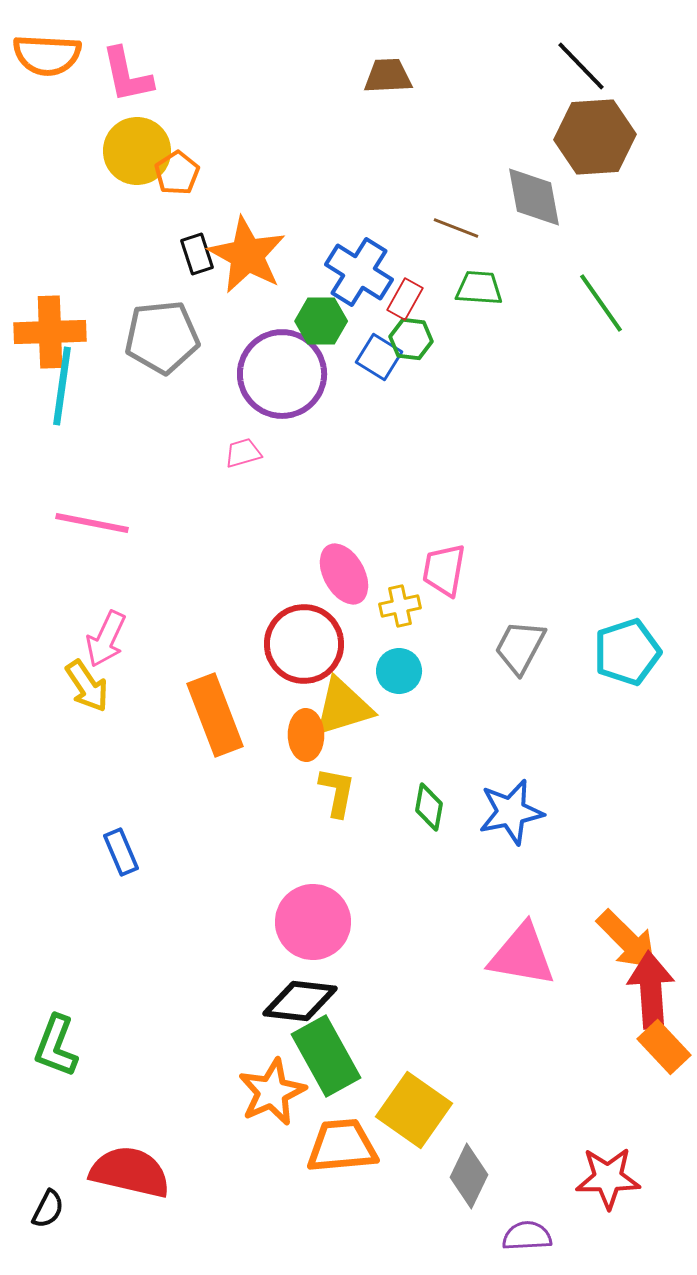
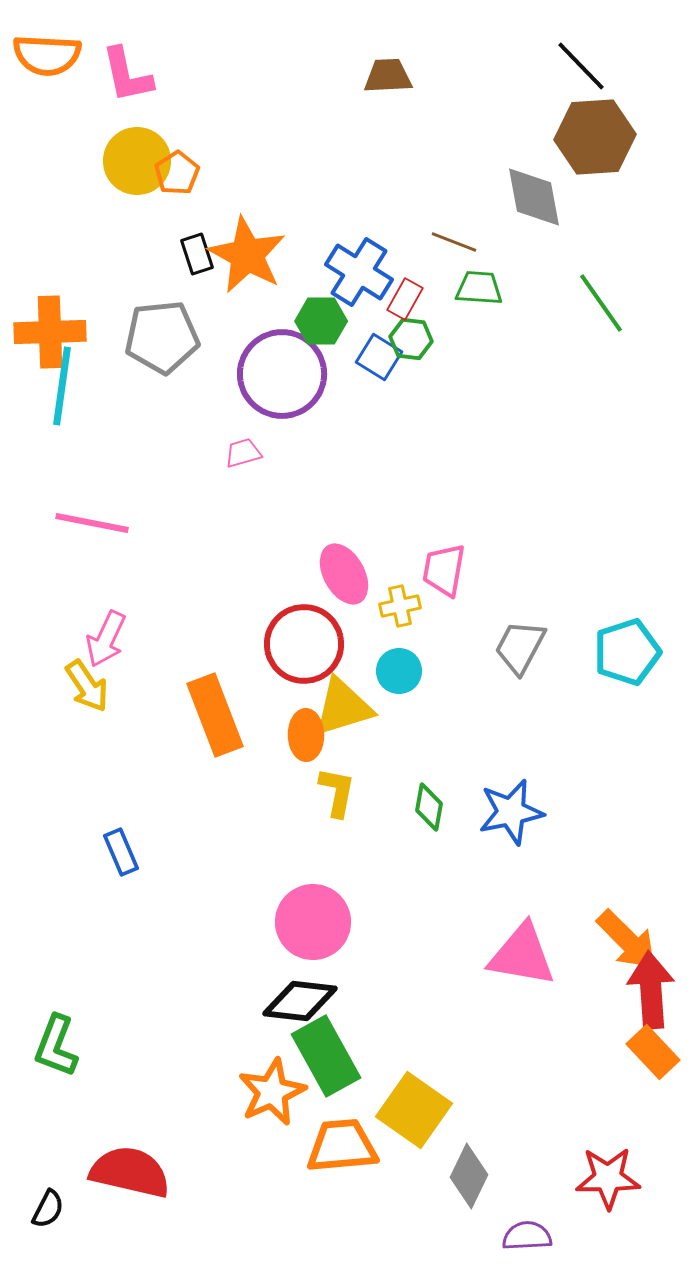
yellow circle at (137, 151): moved 10 px down
brown line at (456, 228): moved 2 px left, 14 px down
orange rectangle at (664, 1047): moved 11 px left, 5 px down
